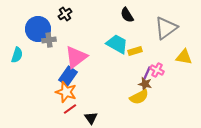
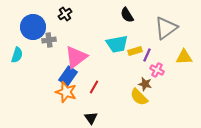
blue circle: moved 5 px left, 2 px up
cyan trapezoid: rotated 140 degrees clockwise
yellow triangle: rotated 12 degrees counterclockwise
purple line: moved 18 px up
yellow semicircle: rotated 72 degrees clockwise
red line: moved 24 px right, 22 px up; rotated 24 degrees counterclockwise
